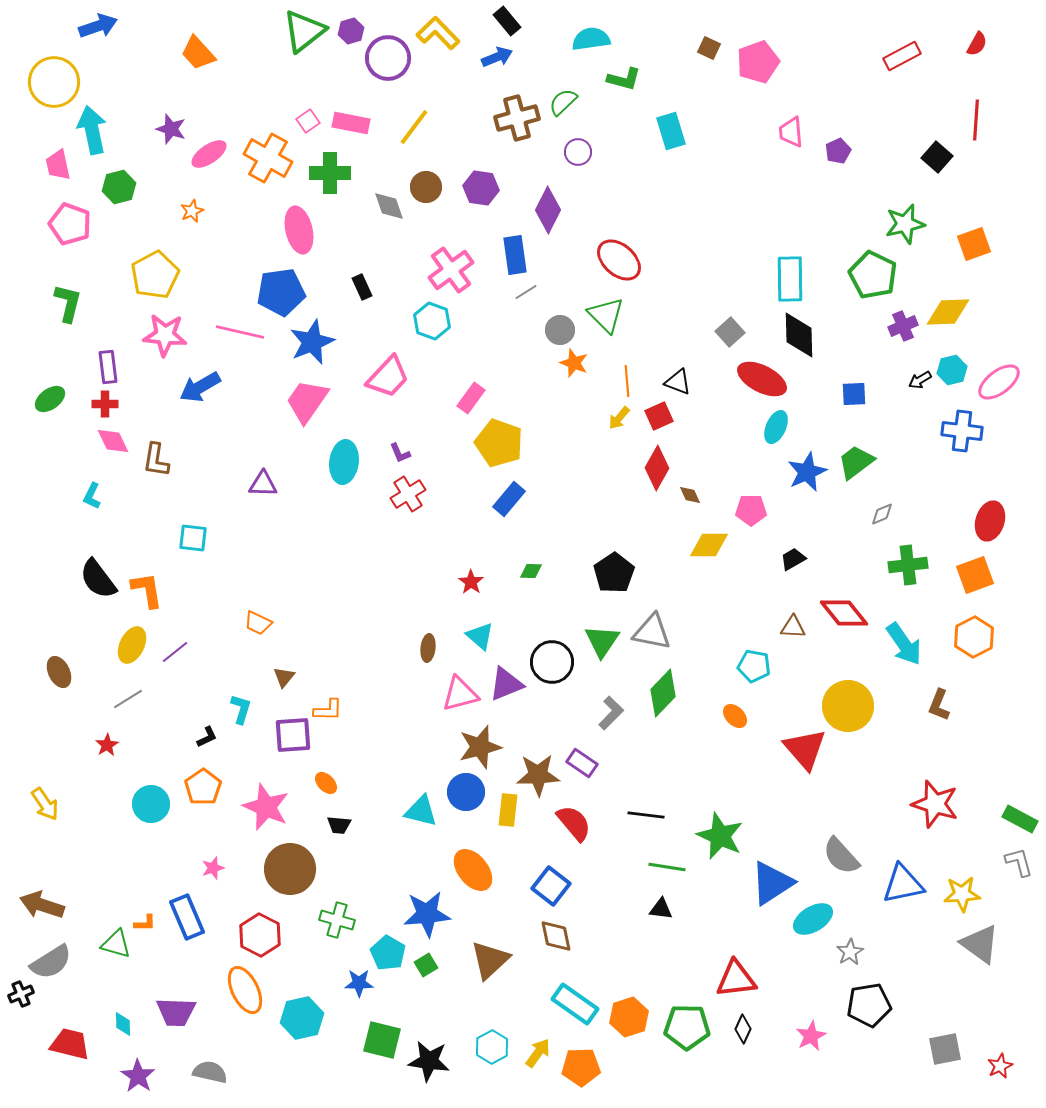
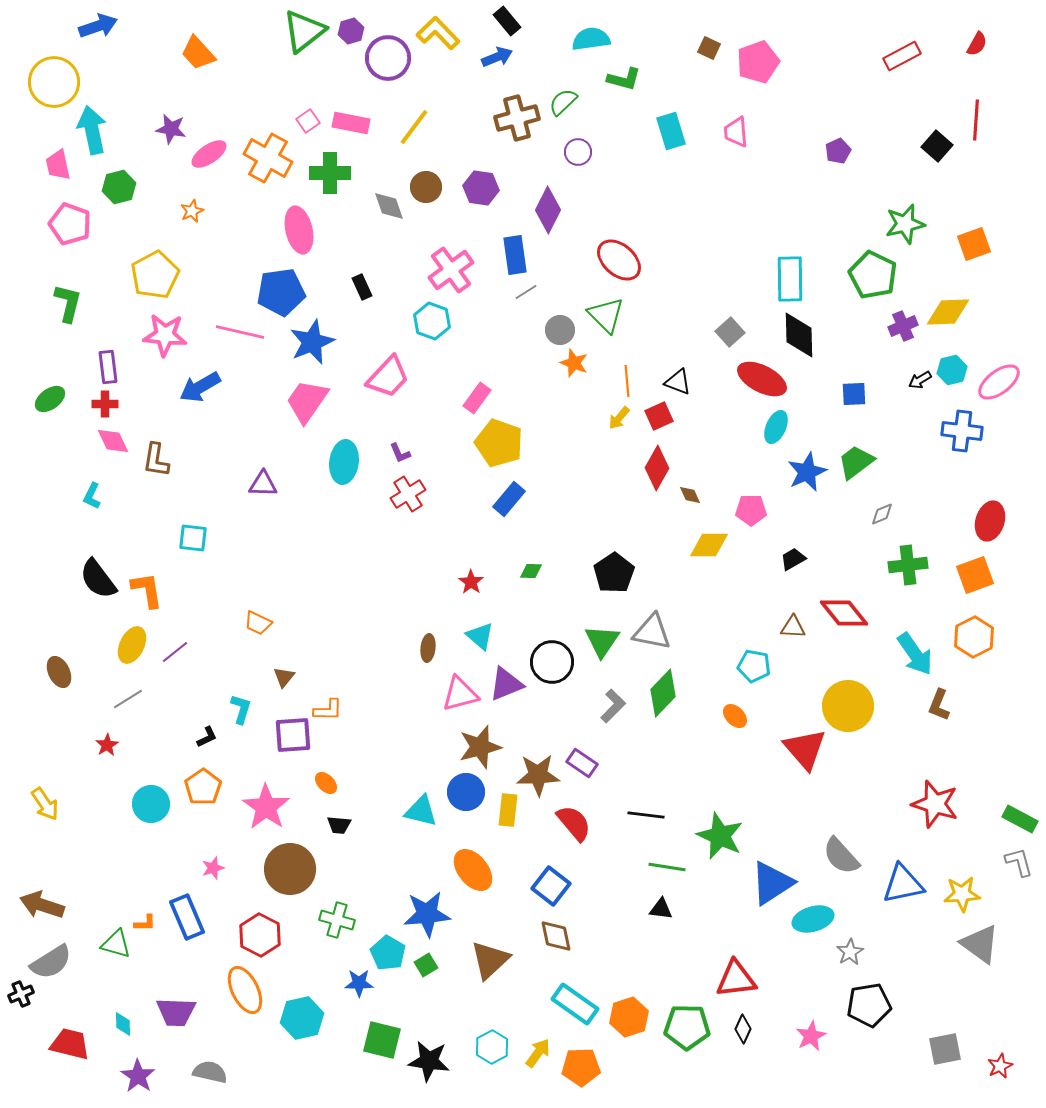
purple star at (171, 129): rotated 8 degrees counterclockwise
pink trapezoid at (791, 132): moved 55 px left
black square at (937, 157): moved 11 px up
pink rectangle at (471, 398): moved 6 px right
cyan arrow at (904, 644): moved 11 px right, 10 px down
gray L-shape at (611, 713): moved 2 px right, 7 px up
pink star at (266, 807): rotated 12 degrees clockwise
cyan ellipse at (813, 919): rotated 15 degrees clockwise
